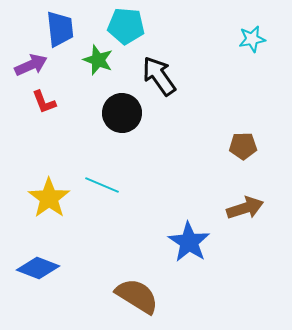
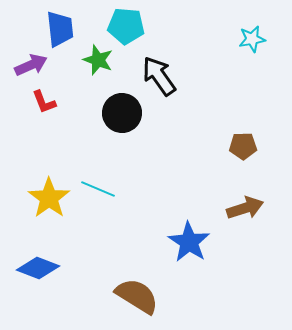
cyan line: moved 4 px left, 4 px down
